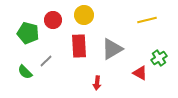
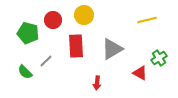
red rectangle: moved 3 px left
